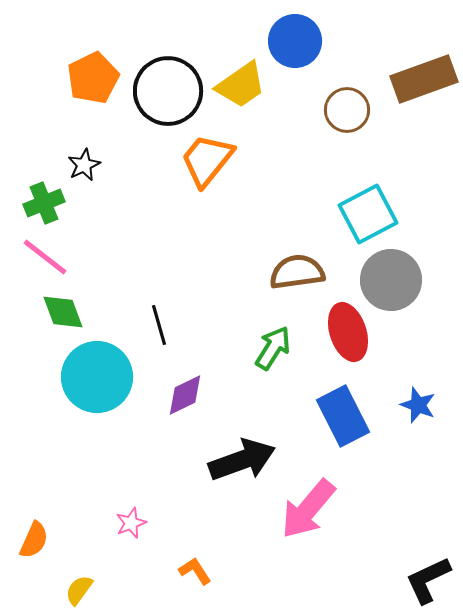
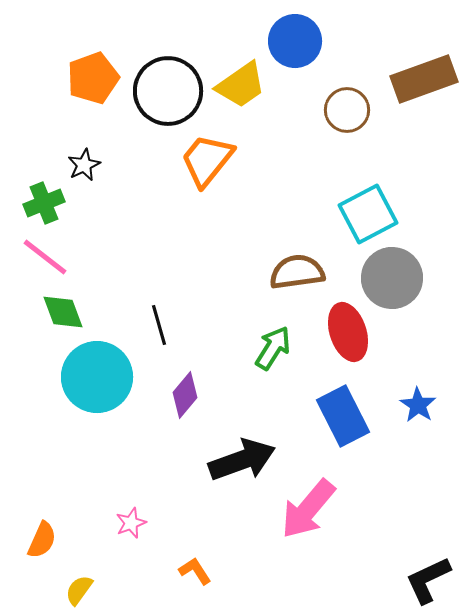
orange pentagon: rotated 6 degrees clockwise
gray circle: moved 1 px right, 2 px up
purple diamond: rotated 24 degrees counterclockwise
blue star: rotated 12 degrees clockwise
orange semicircle: moved 8 px right
